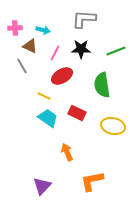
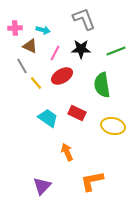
gray L-shape: rotated 65 degrees clockwise
yellow line: moved 8 px left, 13 px up; rotated 24 degrees clockwise
